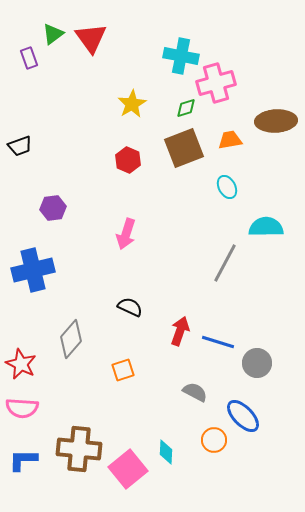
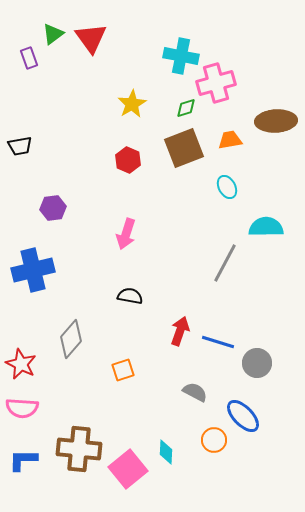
black trapezoid: rotated 10 degrees clockwise
black semicircle: moved 11 px up; rotated 15 degrees counterclockwise
